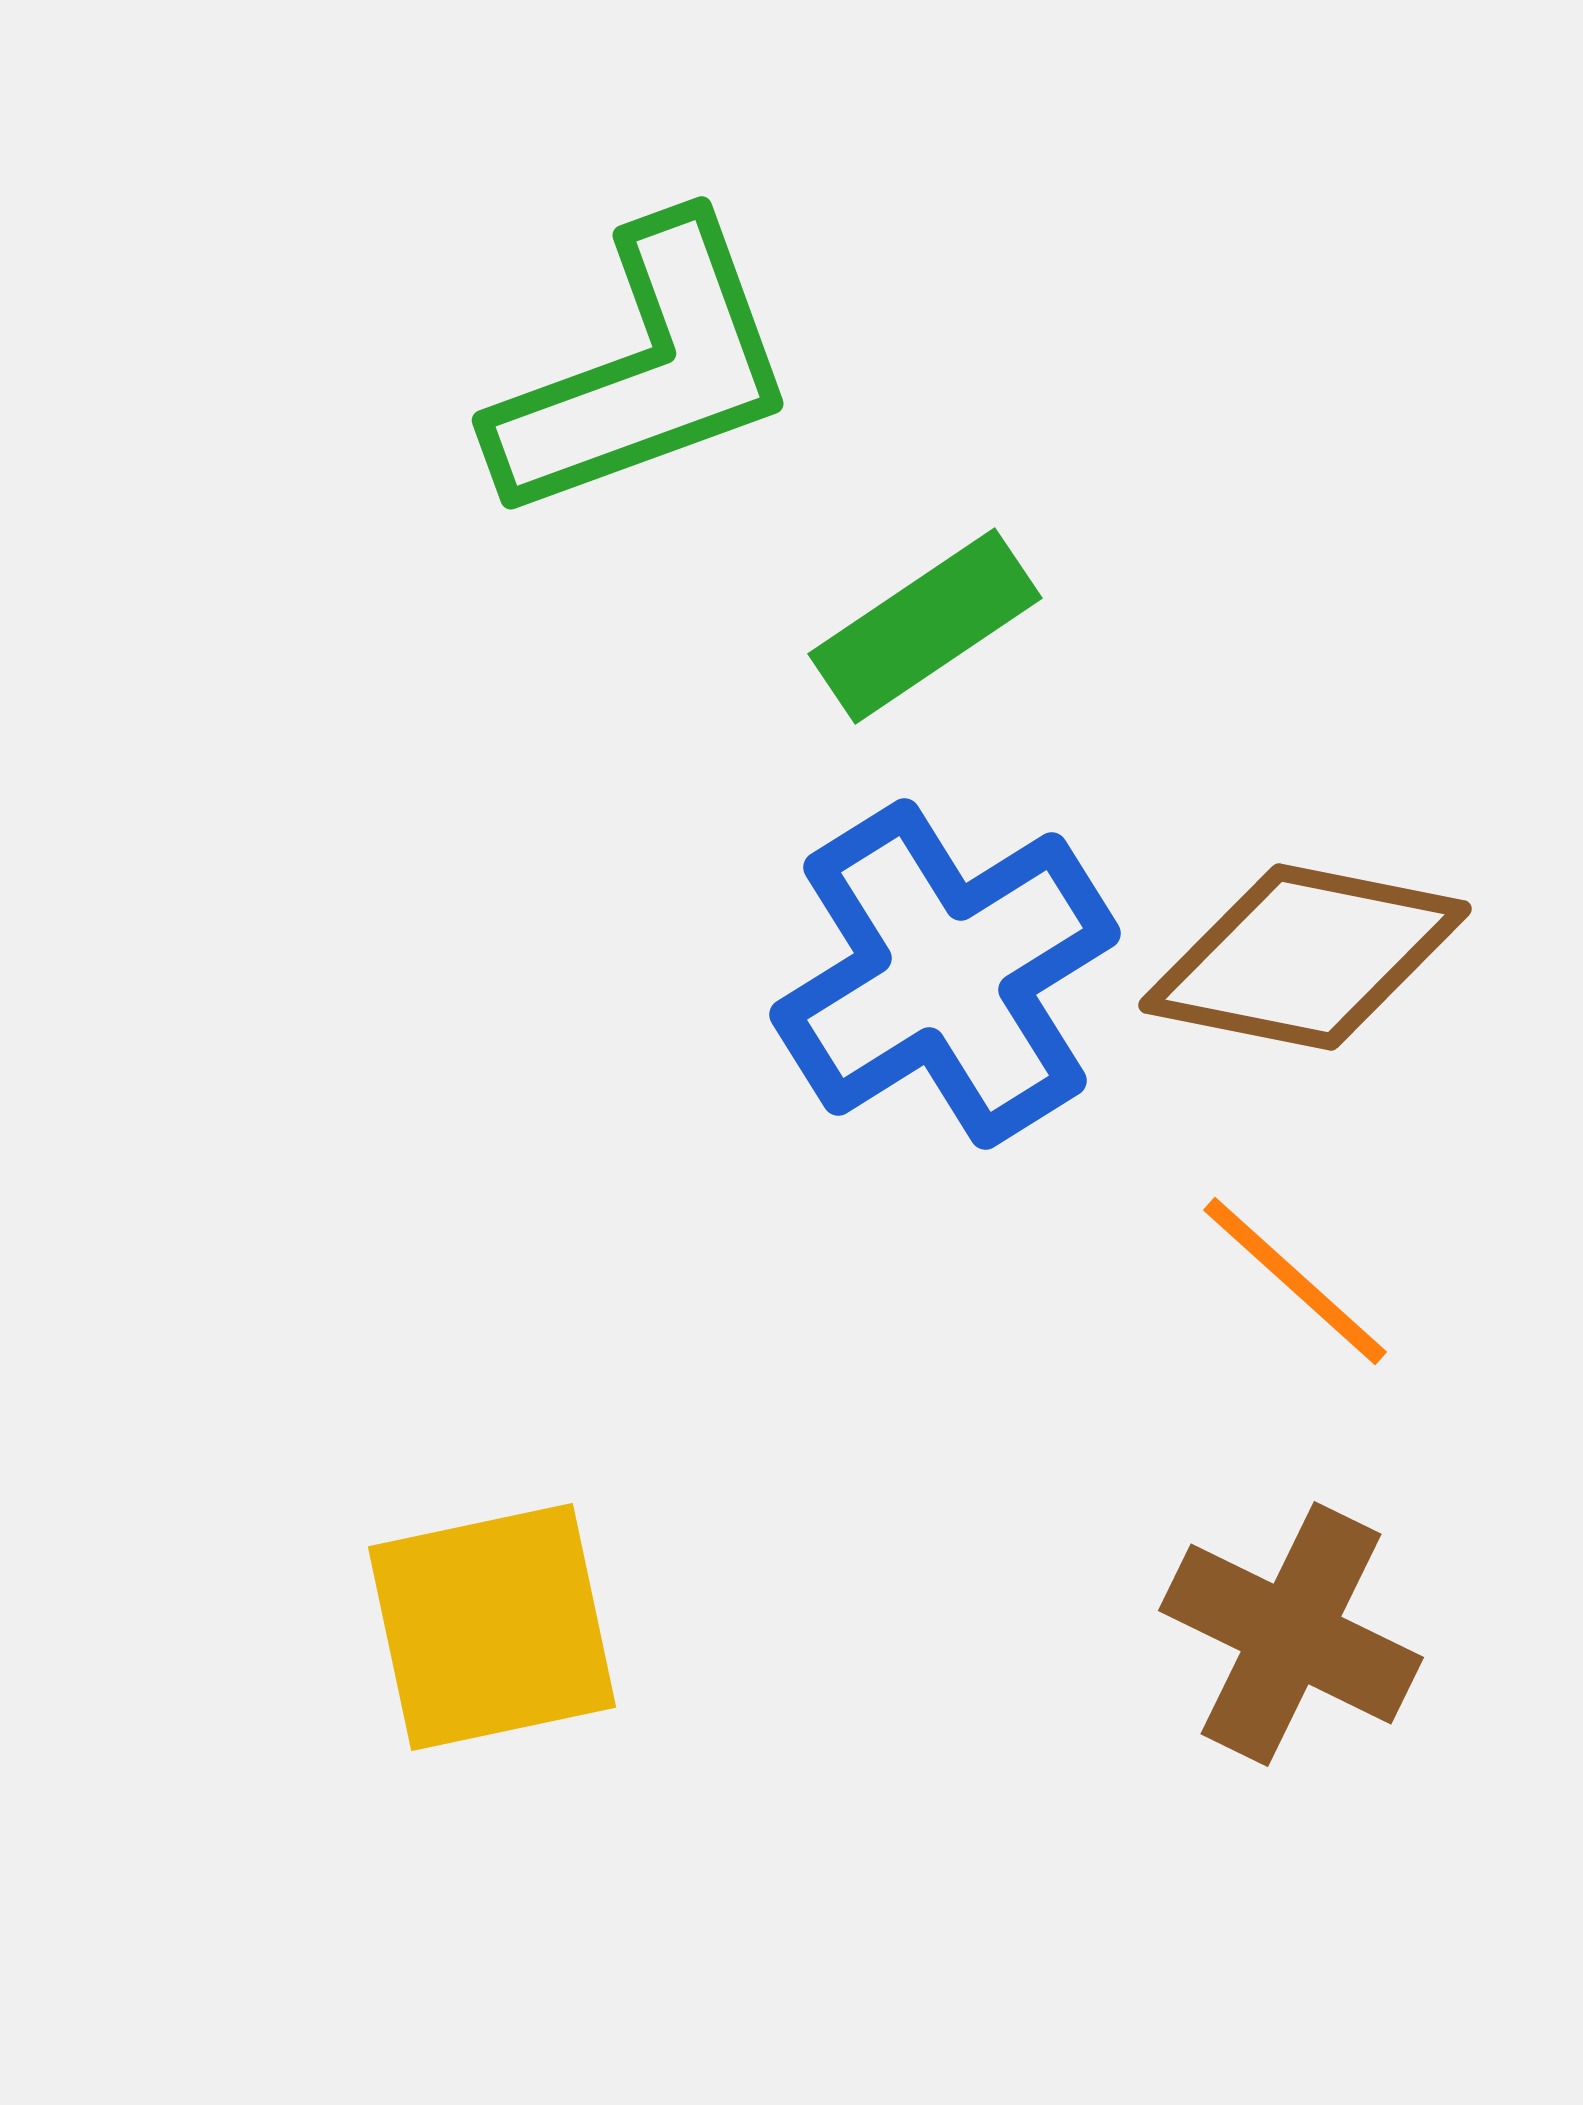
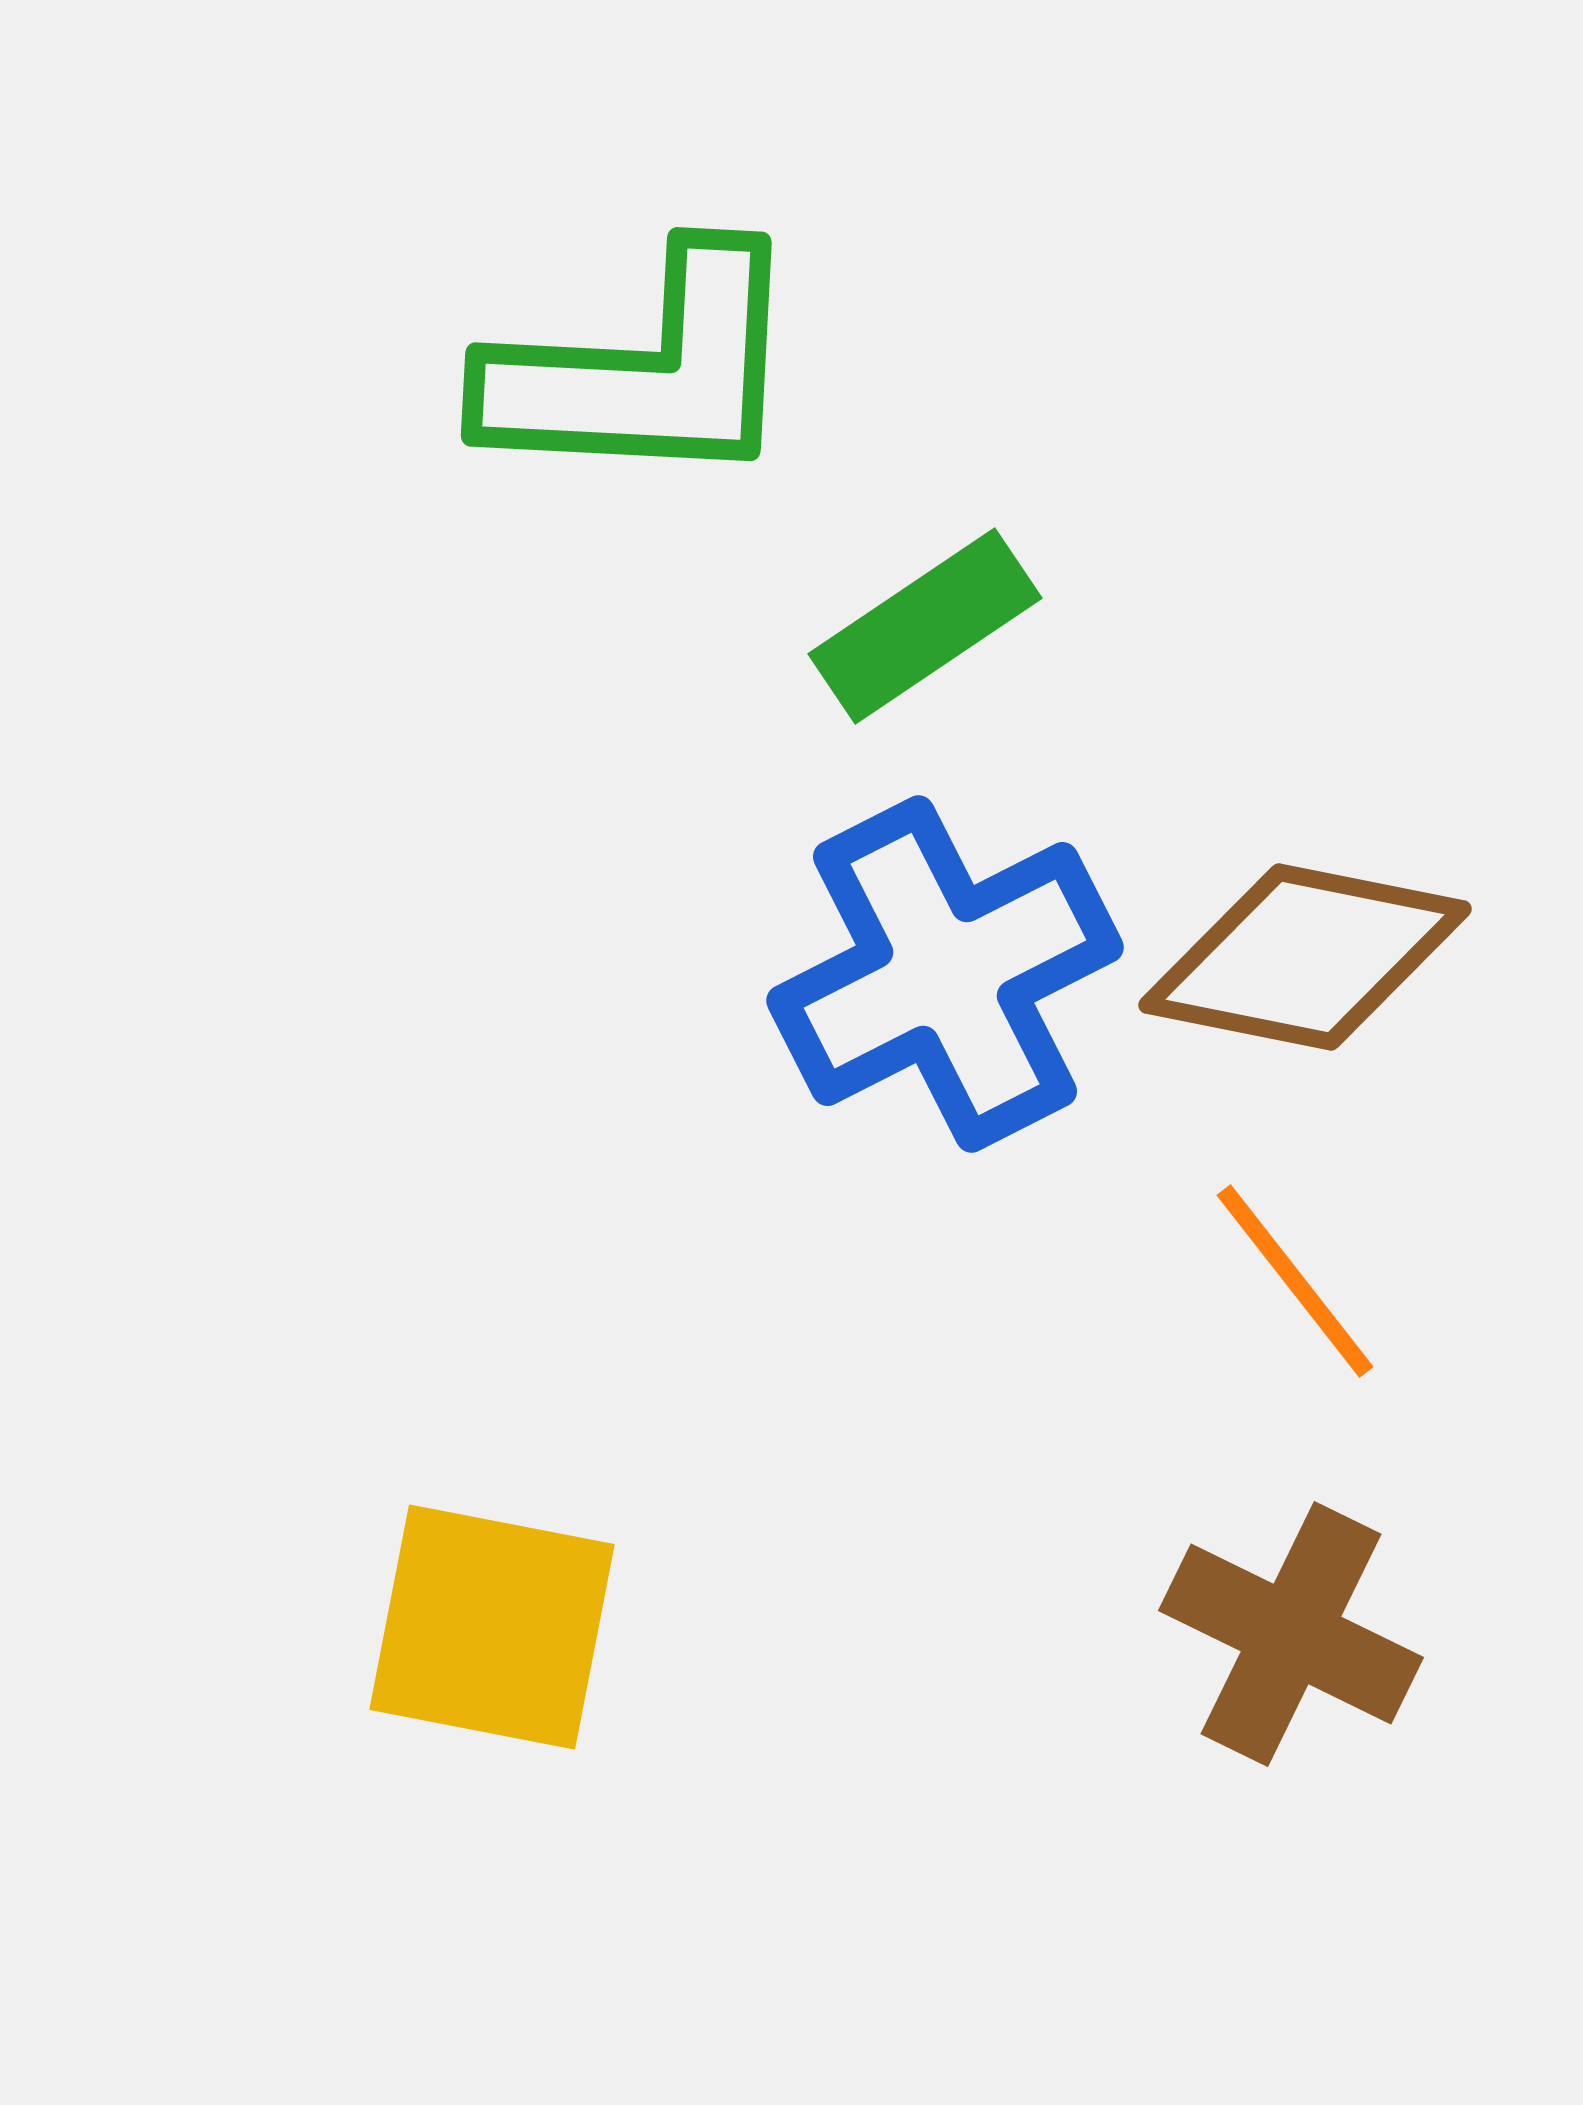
green L-shape: rotated 23 degrees clockwise
blue cross: rotated 5 degrees clockwise
orange line: rotated 10 degrees clockwise
yellow square: rotated 23 degrees clockwise
